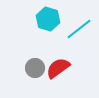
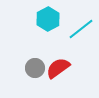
cyan hexagon: rotated 15 degrees clockwise
cyan line: moved 2 px right
